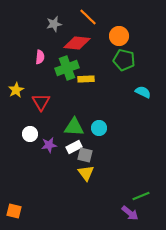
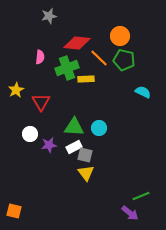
orange line: moved 11 px right, 41 px down
gray star: moved 5 px left, 8 px up
orange circle: moved 1 px right
